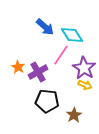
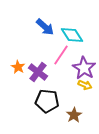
purple cross: rotated 24 degrees counterclockwise
